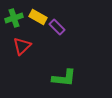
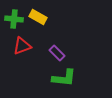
green cross: moved 1 px down; rotated 24 degrees clockwise
purple rectangle: moved 26 px down
red triangle: rotated 24 degrees clockwise
